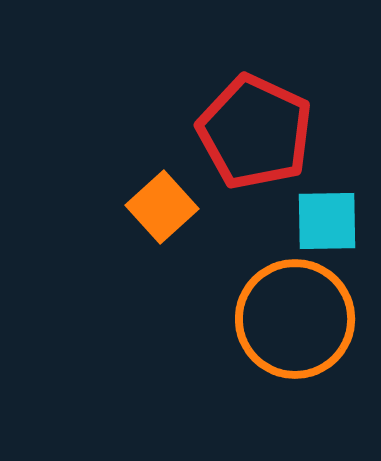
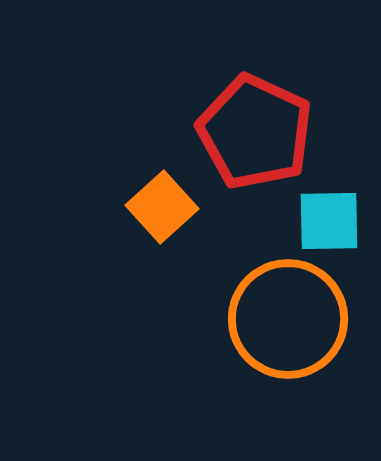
cyan square: moved 2 px right
orange circle: moved 7 px left
